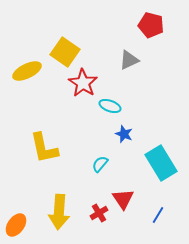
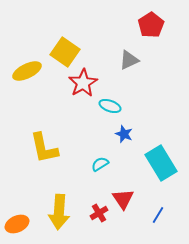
red pentagon: rotated 25 degrees clockwise
red star: rotated 8 degrees clockwise
cyan semicircle: rotated 18 degrees clockwise
orange ellipse: moved 1 px right, 1 px up; rotated 30 degrees clockwise
